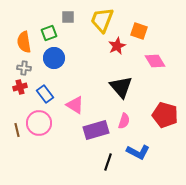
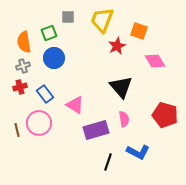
gray cross: moved 1 px left, 2 px up; rotated 24 degrees counterclockwise
pink semicircle: moved 2 px up; rotated 28 degrees counterclockwise
